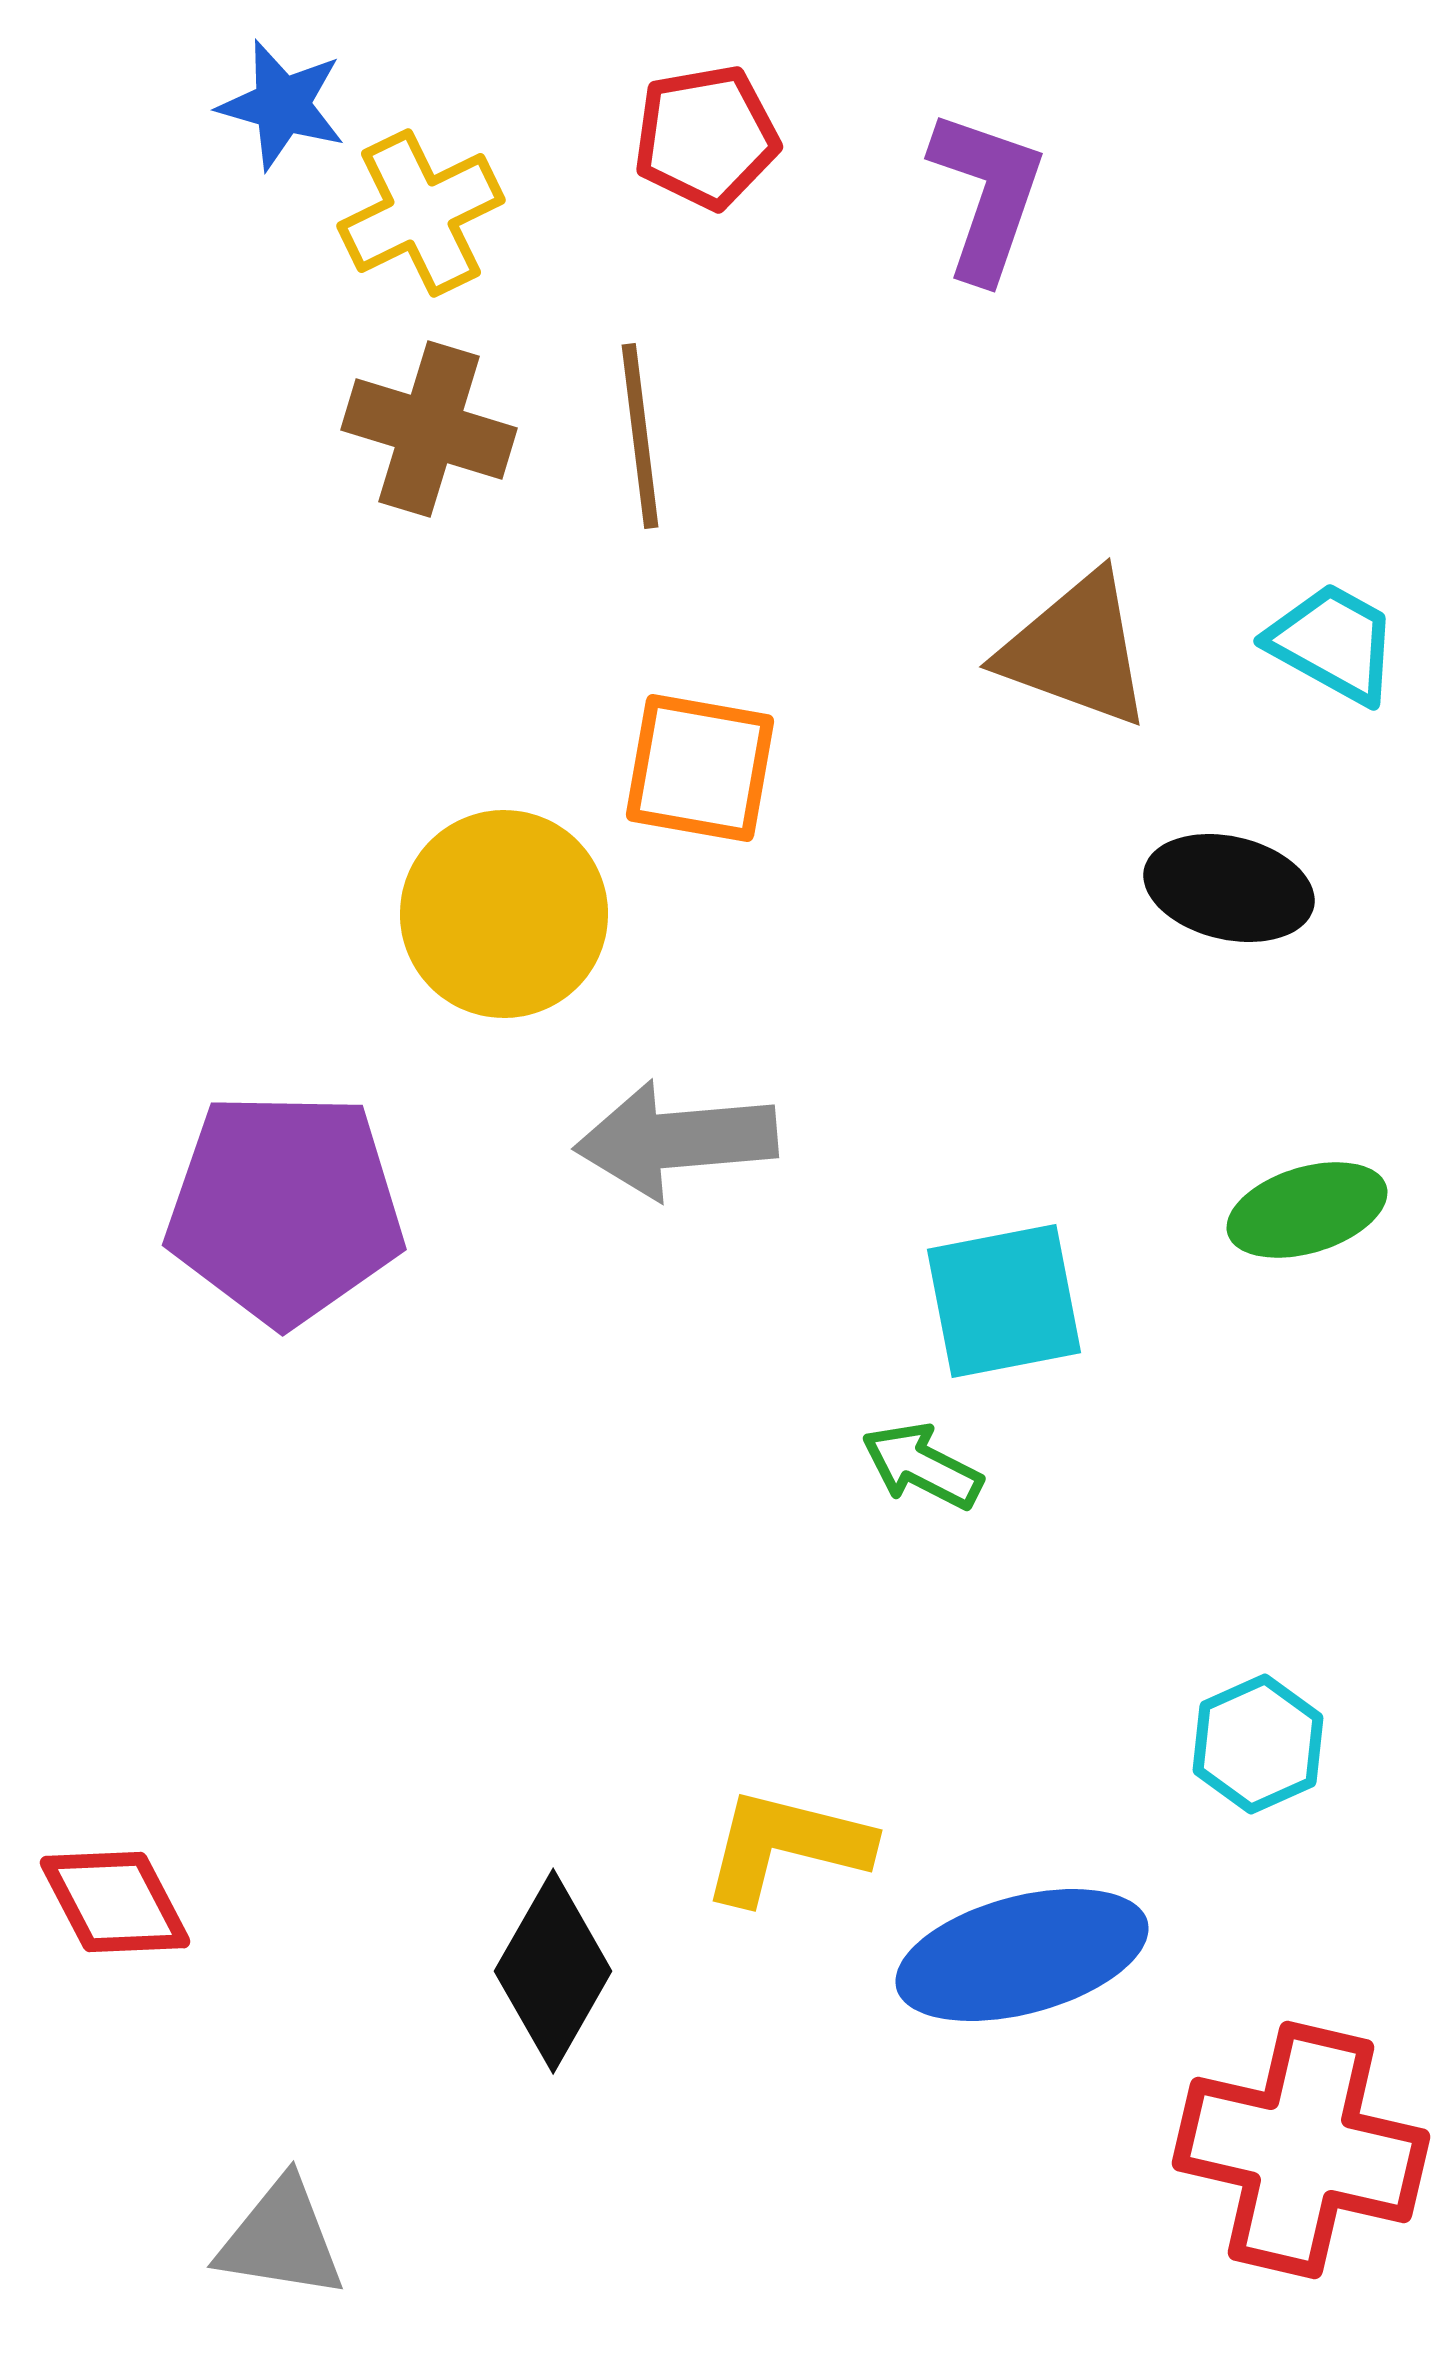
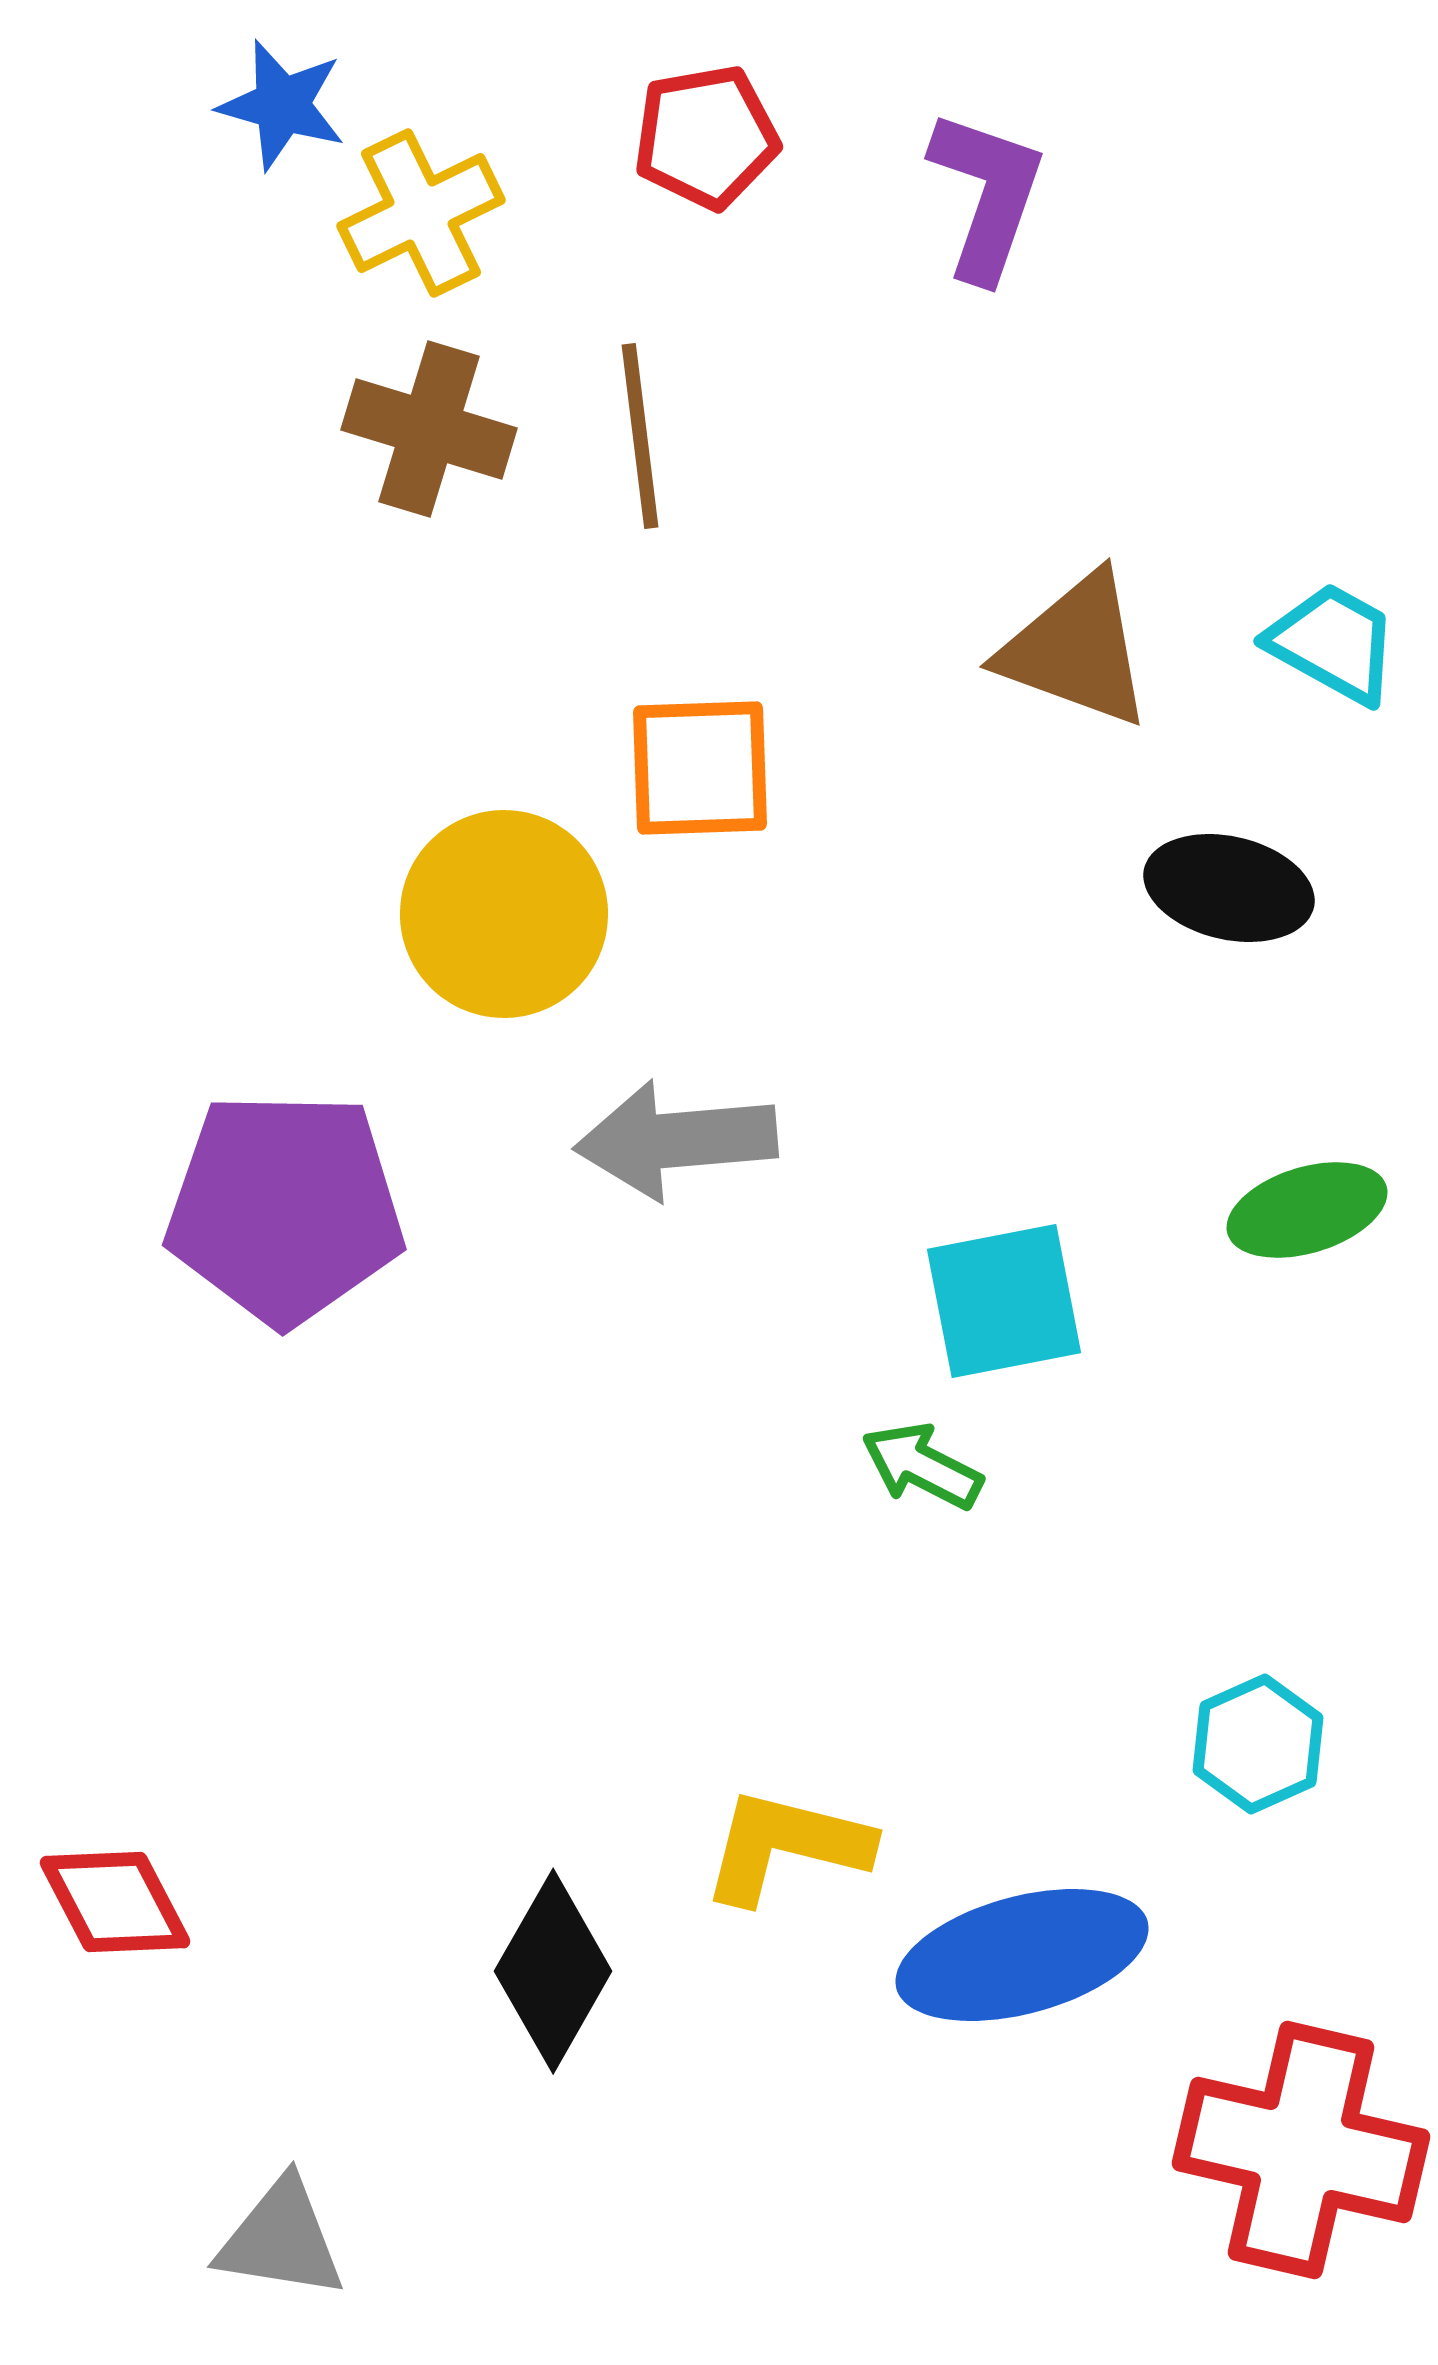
orange square: rotated 12 degrees counterclockwise
